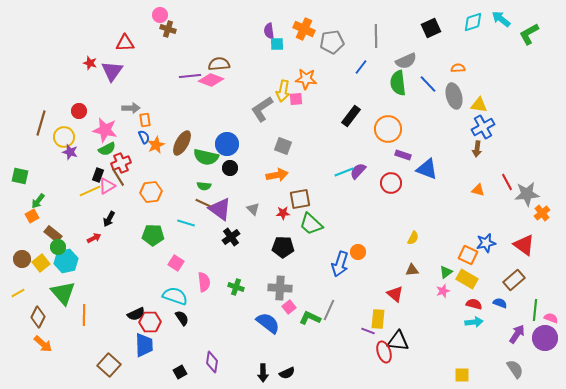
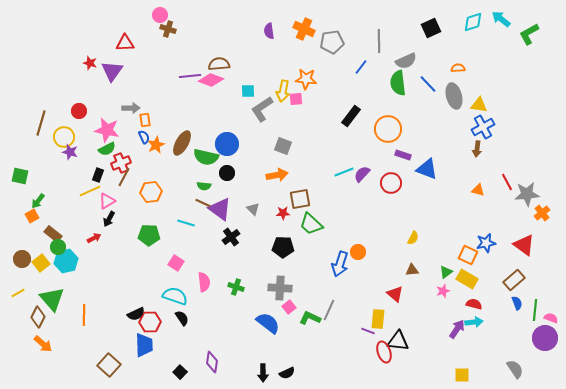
gray line at (376, 36): moved 3 px right, 5 px down
cyan square at (277, 44): moved 29 px left, 47 px down
pink star at (105, 130): moved 2 px right
black circle at (230, 168): moved 3 px left, 5 px down
purple semicircle at (358, 171): moved 4 px right, 3 px down
brown line at (118, 177): moved 6 px right; rotated 60 degrees clockwise
pink triangle at (107, 186): moved 15 px down
green pentagon at (153, 235): moved 4 px left
green triangle at (63, 293): moved 11 px left, 6 px down
blue semicircle at (500, 303): moved 17 px right; rotated 48 degrees clockwise
purple arrow at (517, 334): moved 60 px left, 5 px up
black square at (180, 372): rotated 16 degrees counterclockwise
